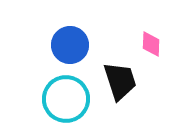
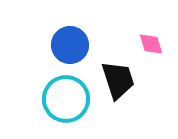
pink diamond: rotated 20 degrees counterclockwise
black trapezoid: moved 2 px left, 1 px up
